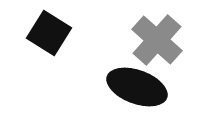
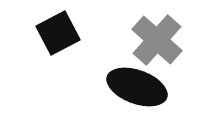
black square: moved 9 px right; rotated 30 degrees clockwise
